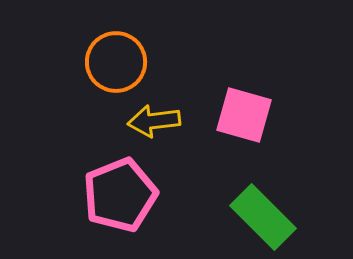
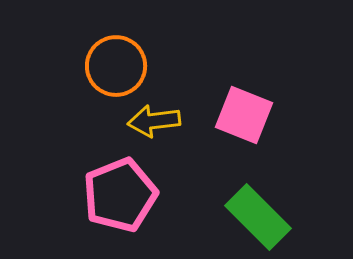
orange circle: moved 4 px down
pink square: rotated 6 degrees clockwise
green rectangle: moved 5 px left
